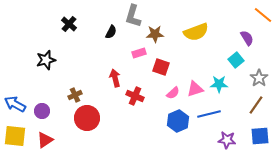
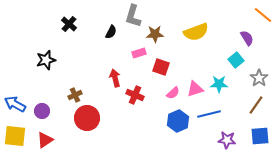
red cross: moved 1 px up
